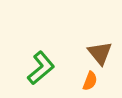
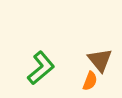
brown triangle: moved 7 px down
